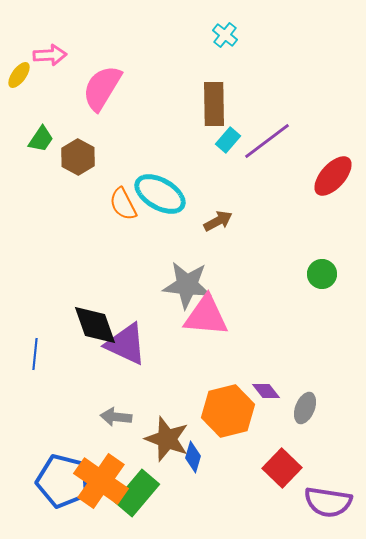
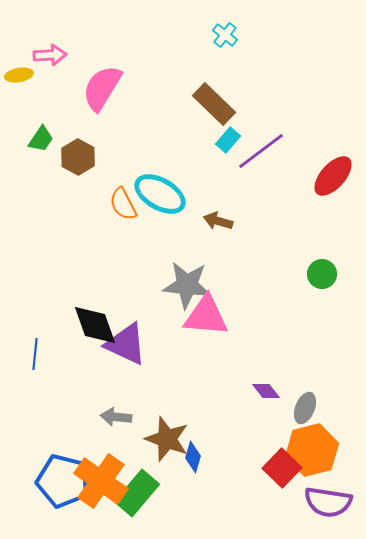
yellow ellipse: rotated 44 degrees clockwise
brown rectangle: rotated 45 degrees counterclockwise
purple line: moved 6 px left, 10 px down
brown arrow: rotated 136 degrees counterclockwise
orange hexagon: moved 84 px right, 39 px down
